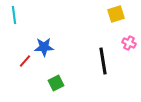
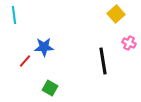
yellow square: rotated 24 degrees counterclockwise
green square: moved 6 px left, 5 px down; rotated 35 degrees counterclockwise
